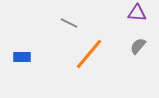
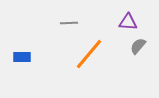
purple triangle: moved 9 px left, 9 px down
gray line: rotated 30 degrees counterclockwise
